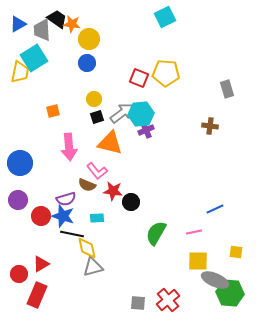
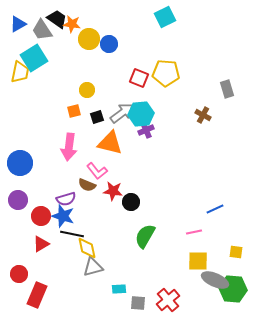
gray trapezoid at (42, 30): rotated 30 degrees counterclockwise
blue circle at (87, 63): moved 22 px right, 19 px up
yellow circle at (94, 99): moved 7 px left, 9 px up
orange square at (53, 111): moved 21 px right
brown cross at (210, 126): moved 7 px left, 11 px up; rotated 21 degrees clockwise
pink arrow at (69, 147): rotated 12 degrees clockwise
cyan rectangle at (97, 218): moved 22 px right, 71 px down
green semicircle at (156, 233): moved 11 px left, 3 px down
red triangle at (41, 264): moved 20 px up
green hexagon at (230, 293): moved 3 px right, 4 px up
